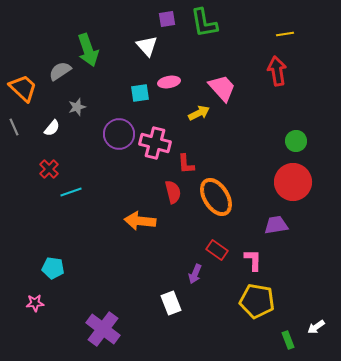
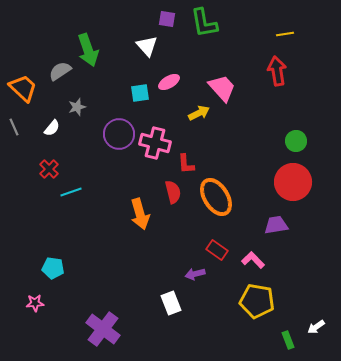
purple square: rotated 18 degrees clockwise
pink ellipse: rotated 20 degrees counterclockwise
orange arrow: moved 7 px up; rotated 112 degrees counterclockwise
pink L-shape: rotated 45 degrees counterclockwise
purple arrow: rotated 54 degrees clockwise
